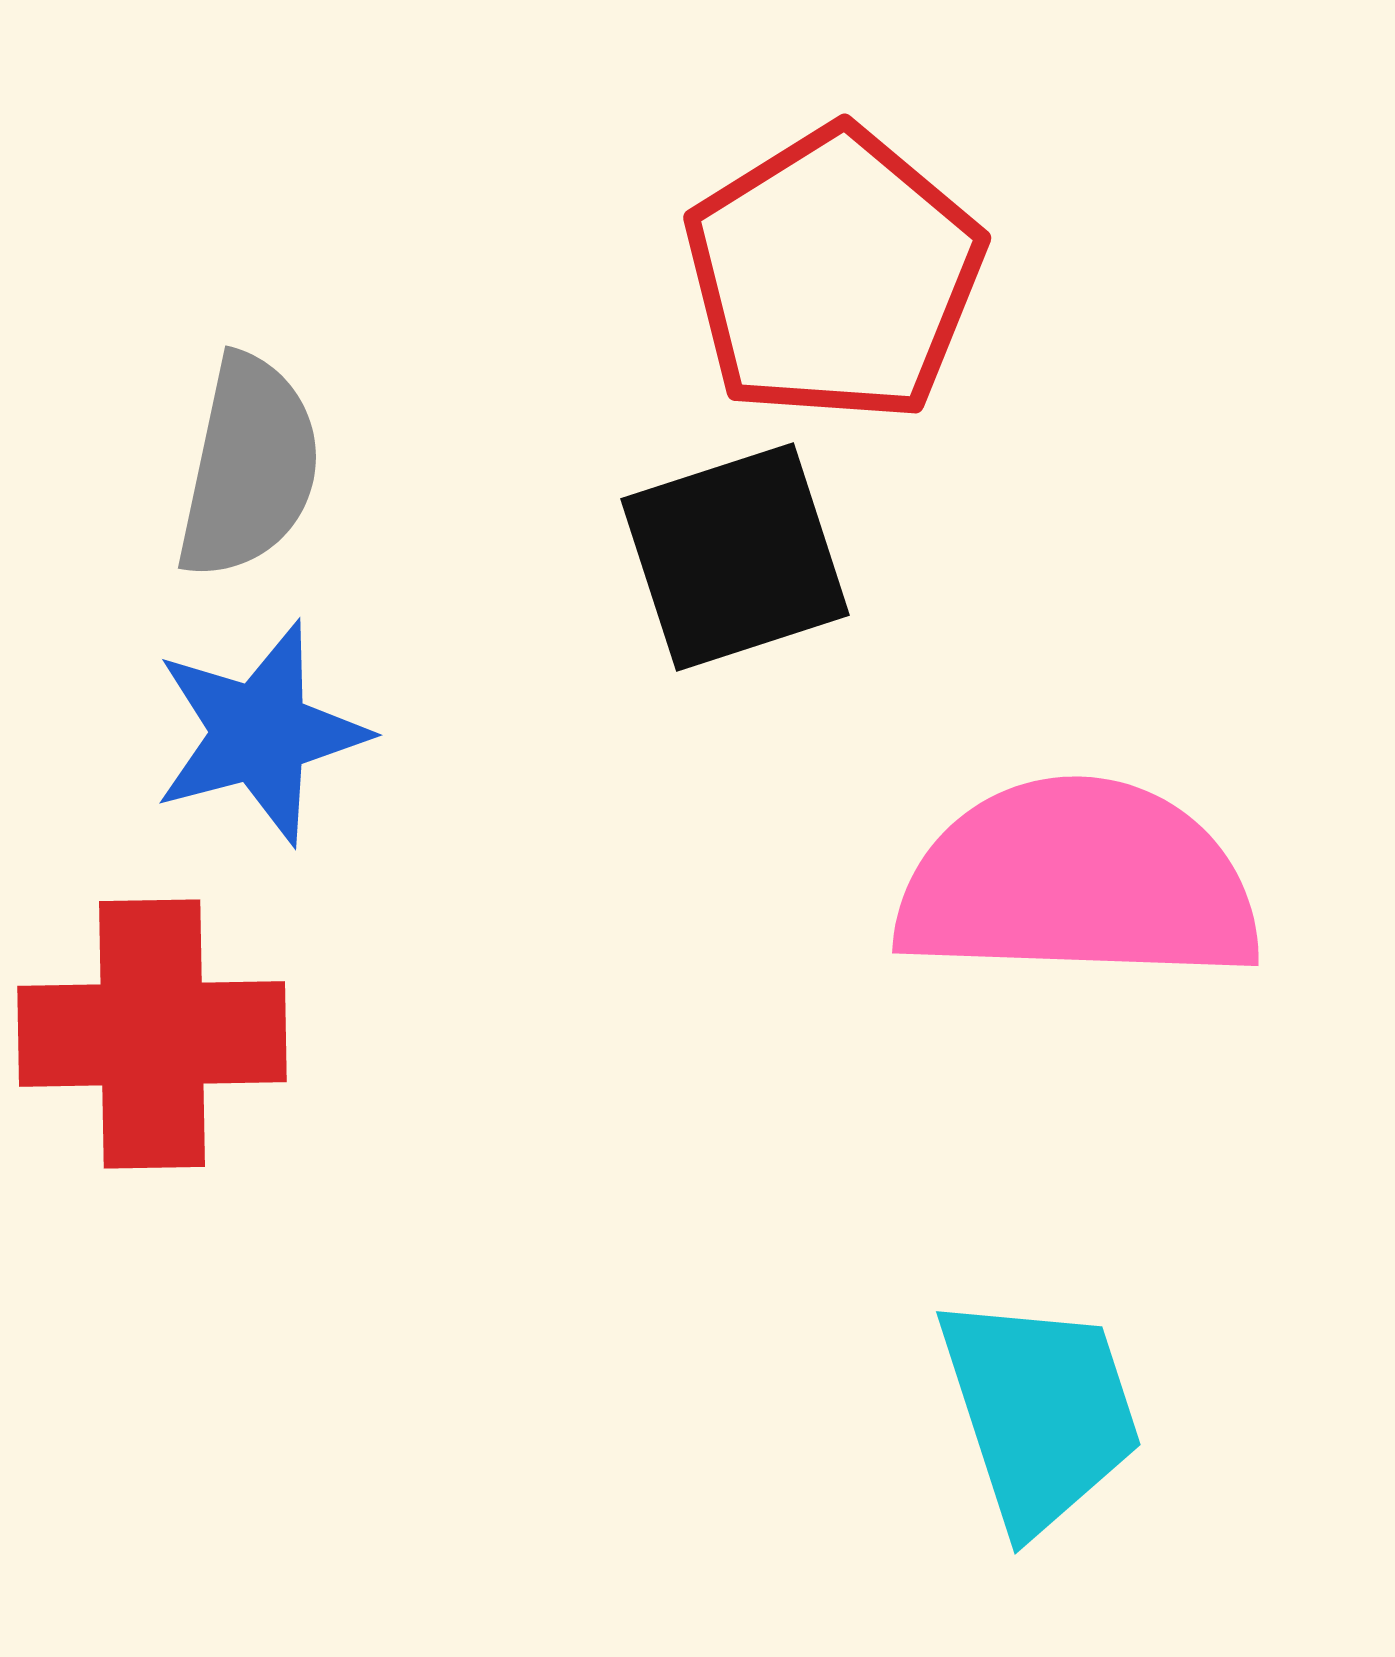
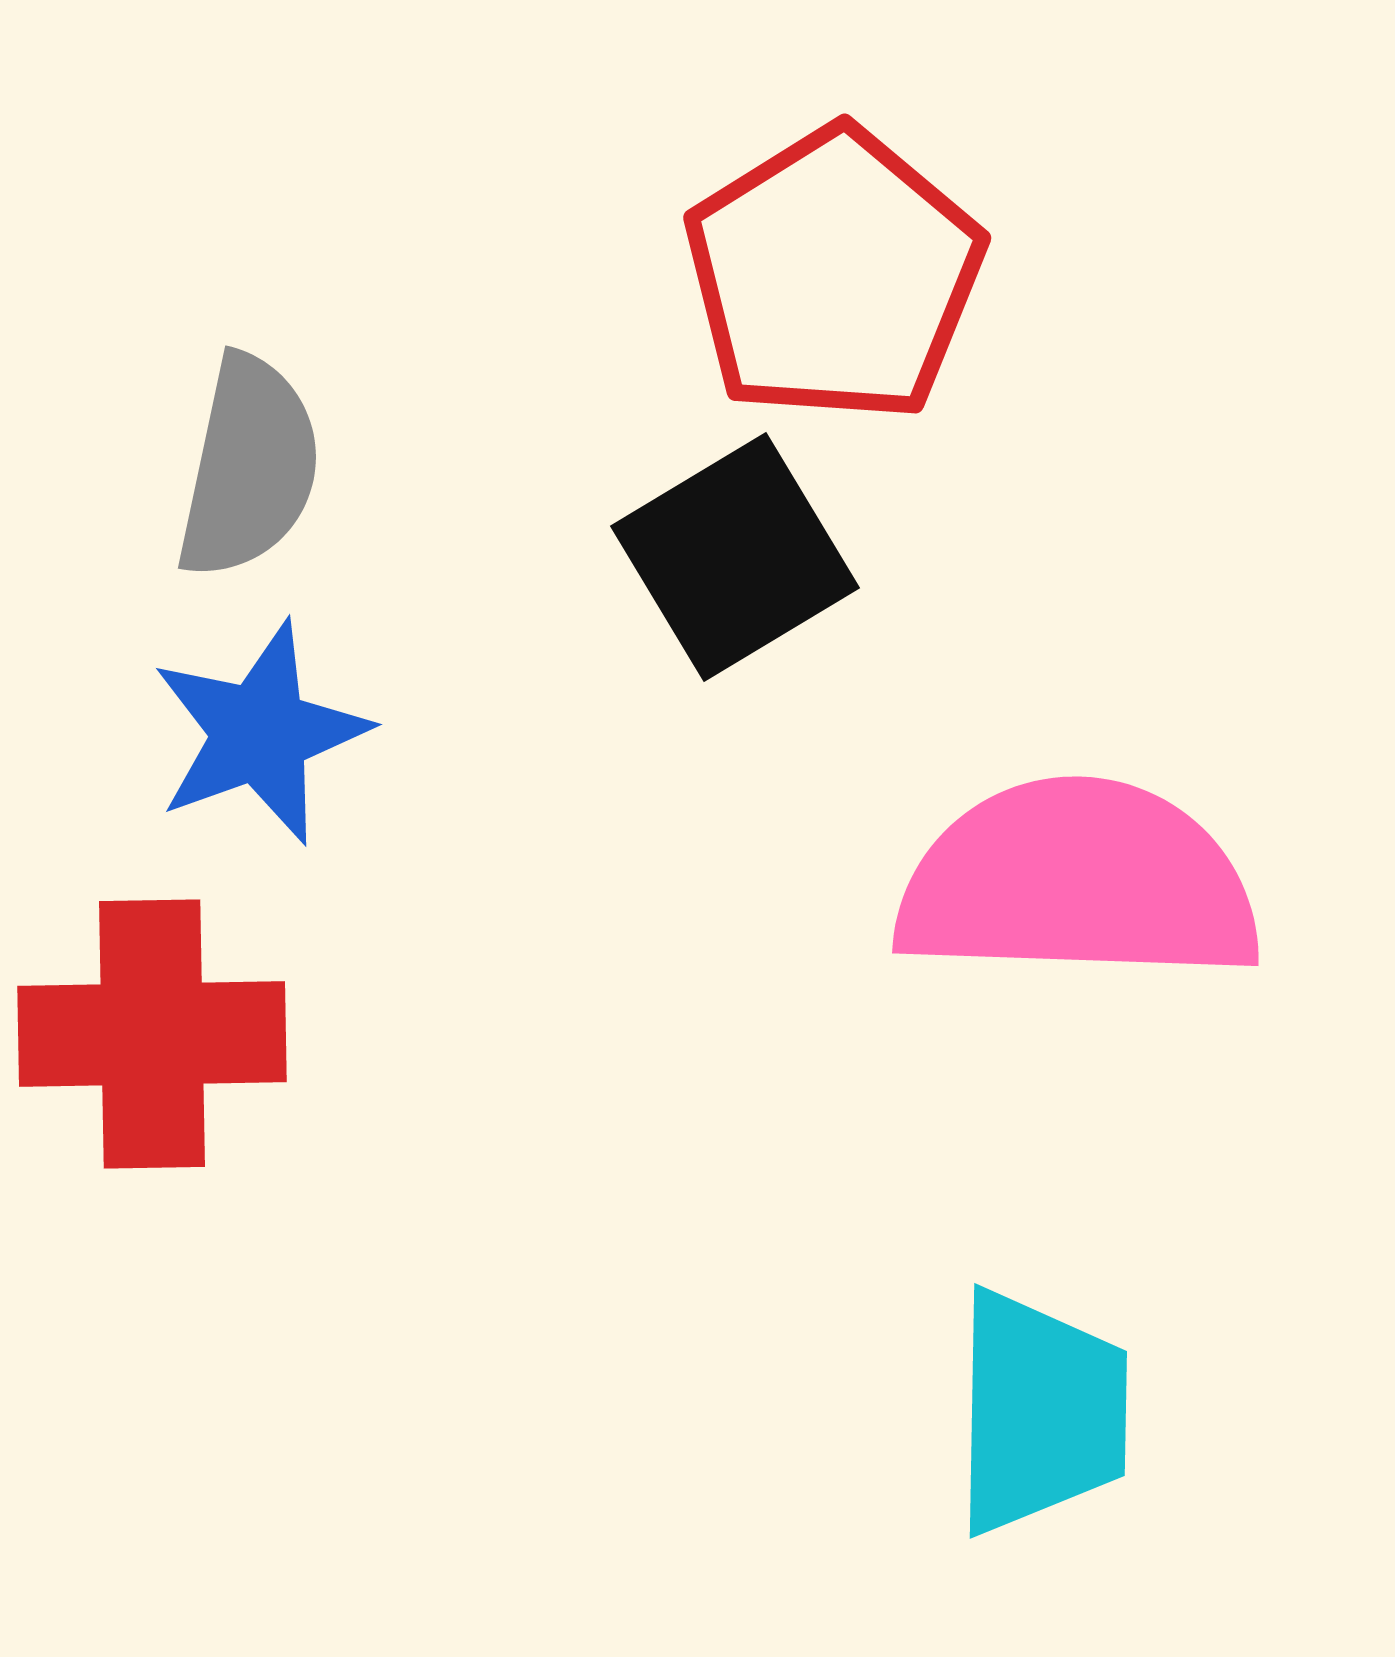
black square: rotated 13 degrees counterclockwise
blue star: rotated 5 degrees counterclockwise
cyan trapezoid: rotated 19 degrees clockwise
